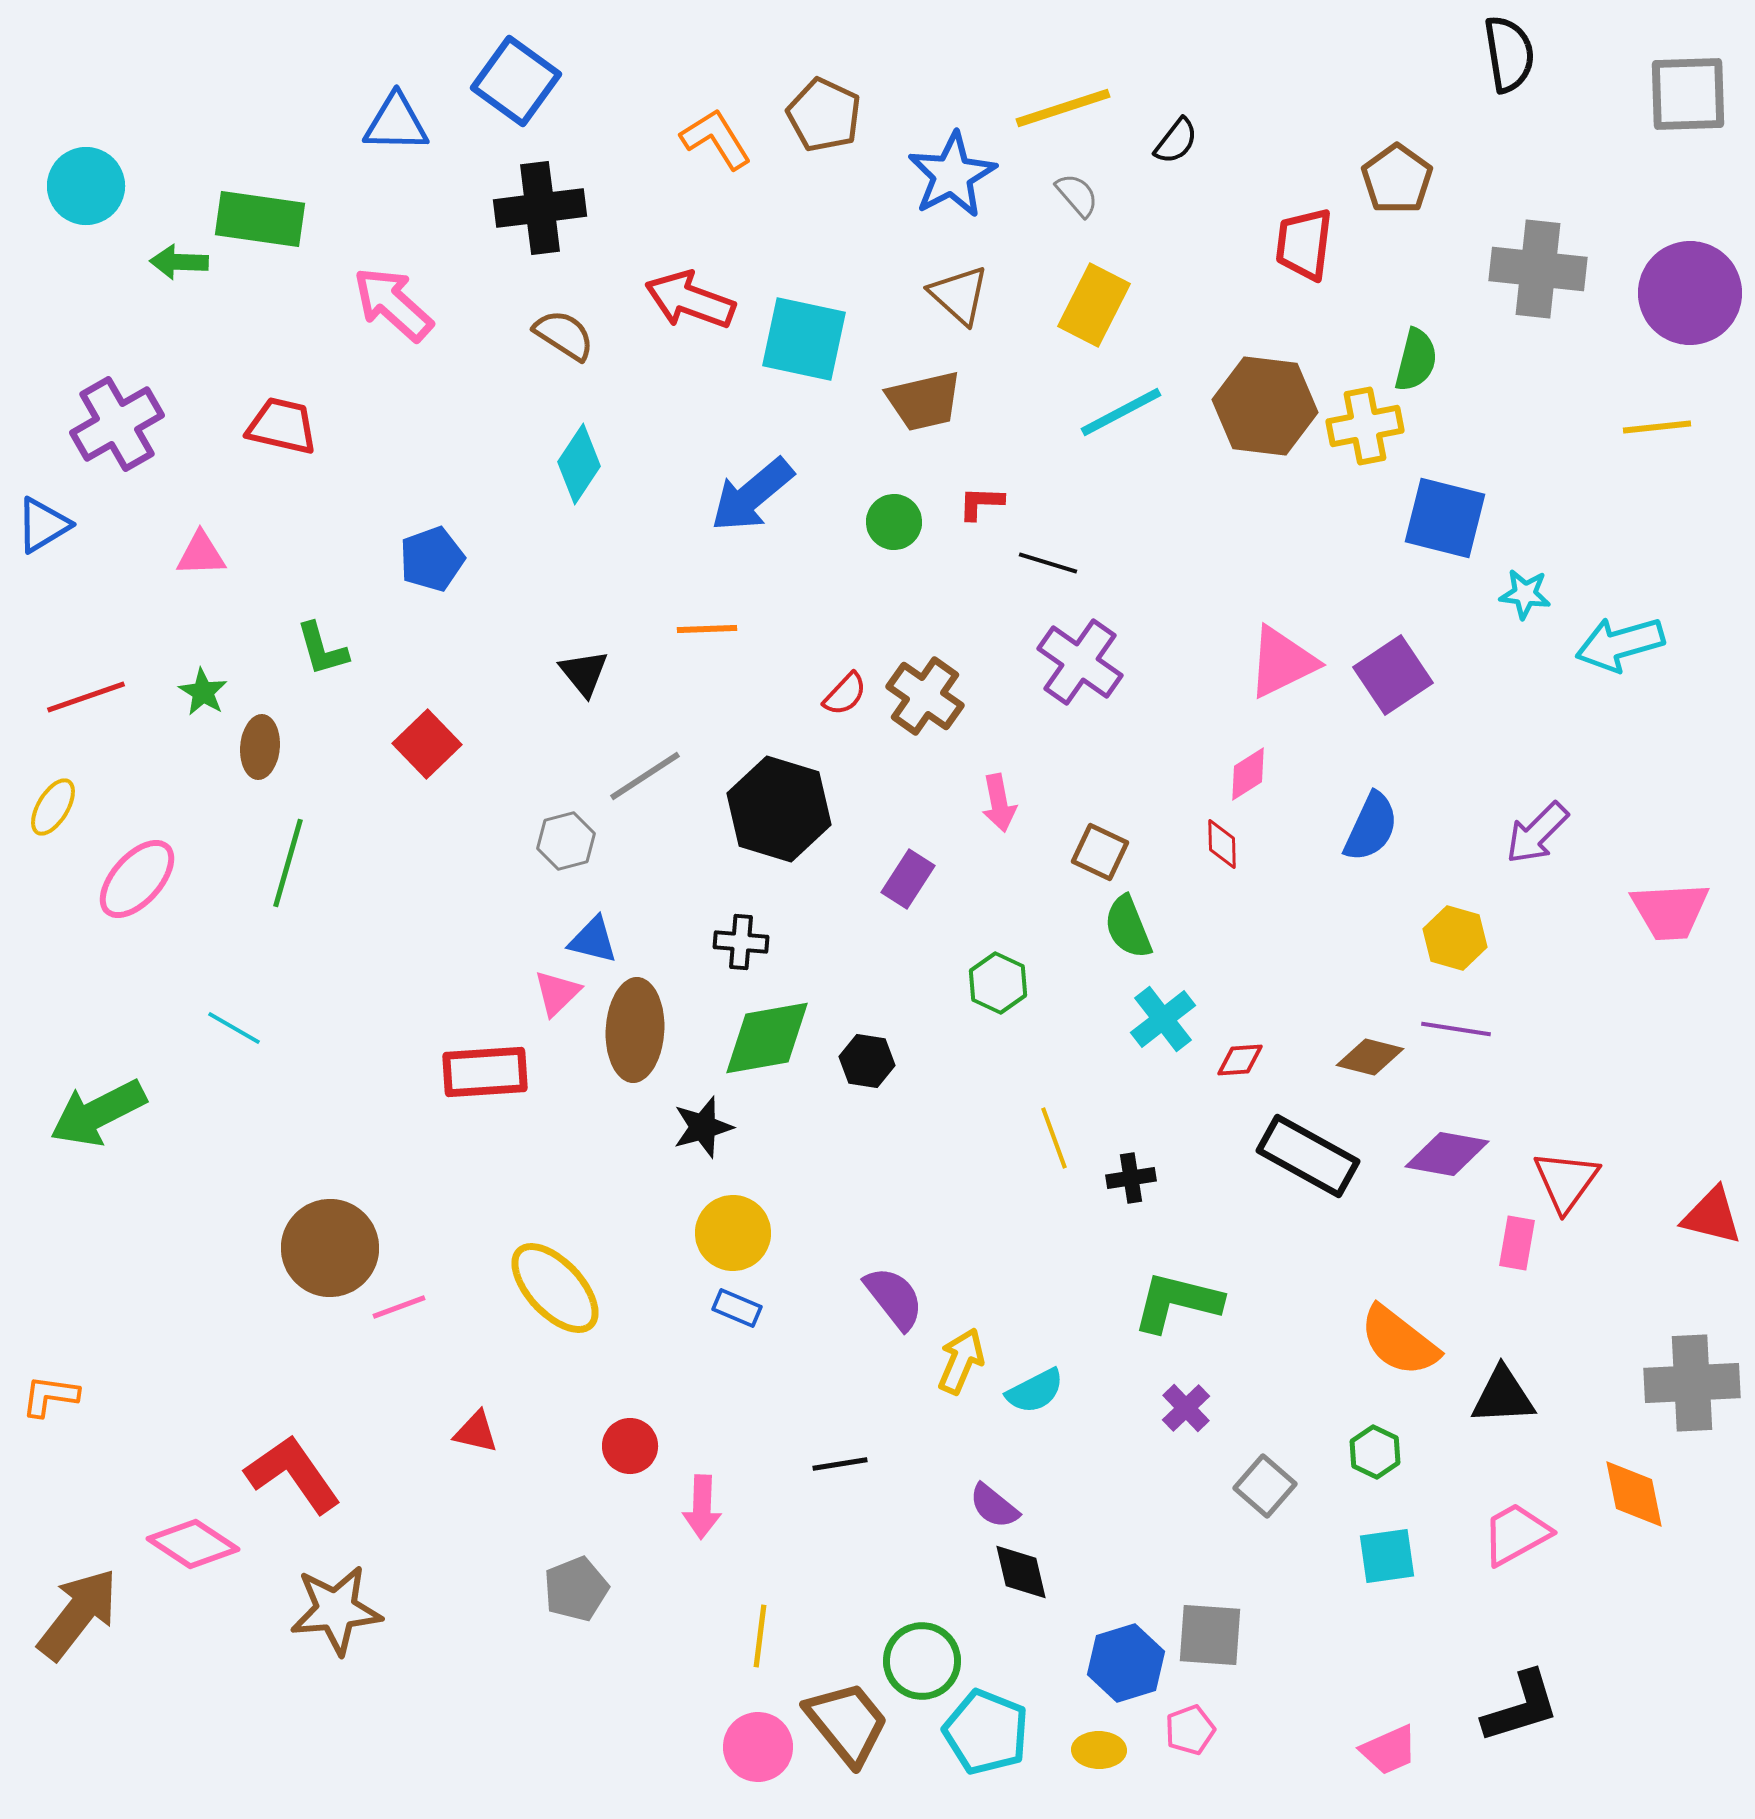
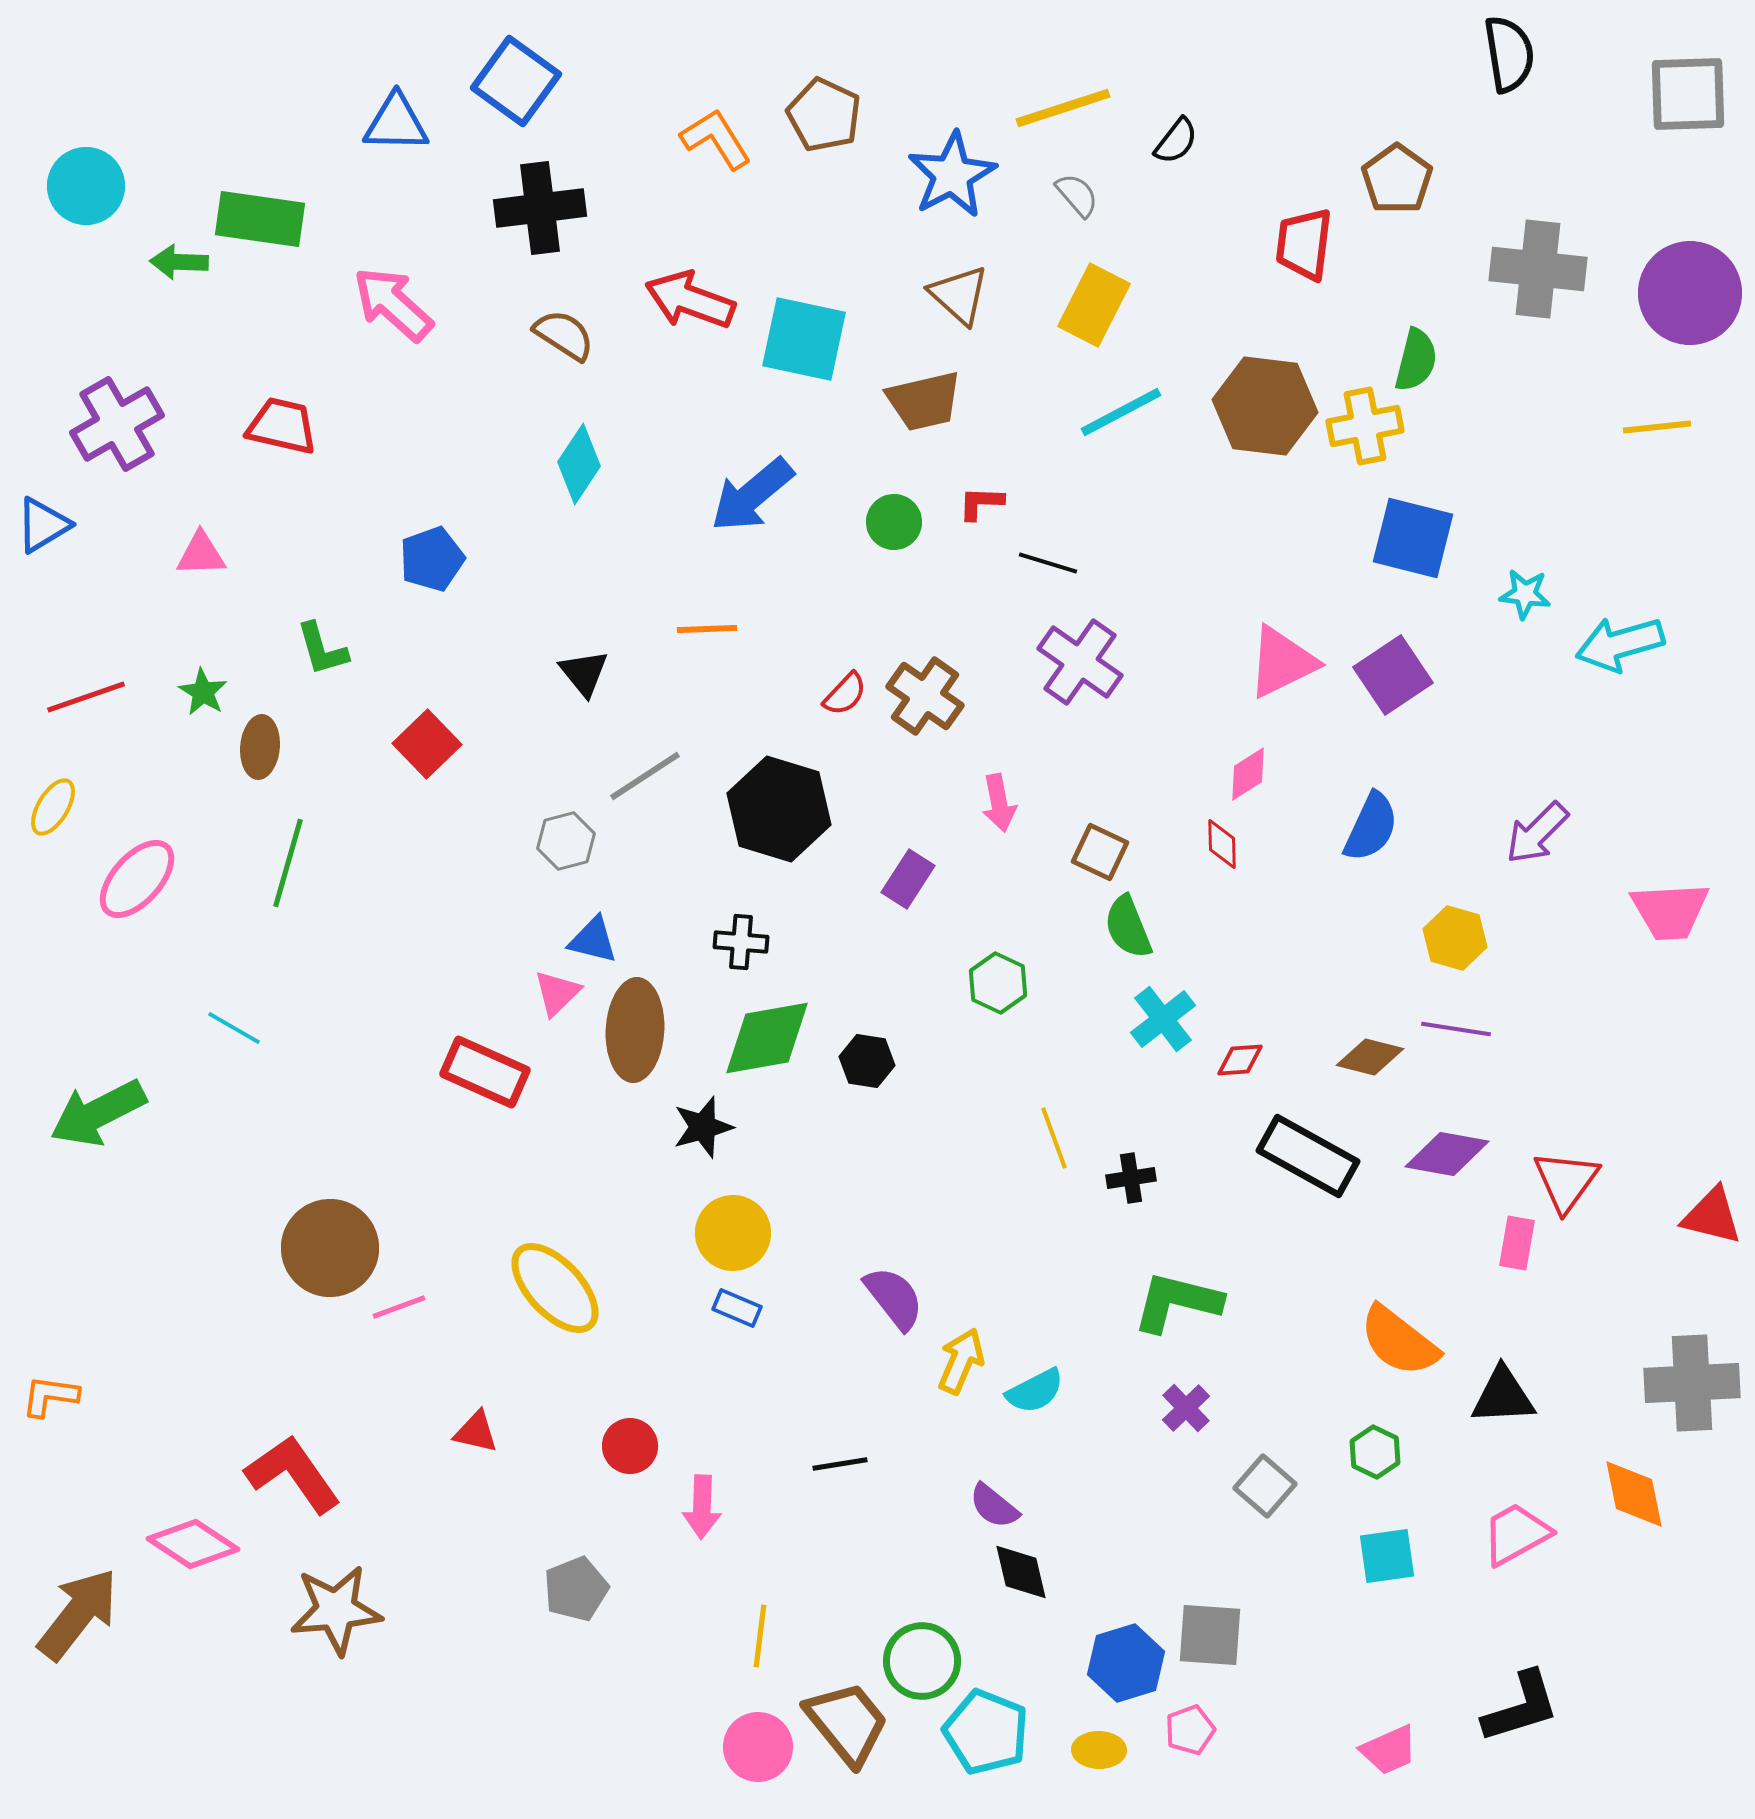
blue square at (1445, 518): moved 32 px left, 20 px down
red rectangle at (485, 1072): rotated 28 degrees clockwise
